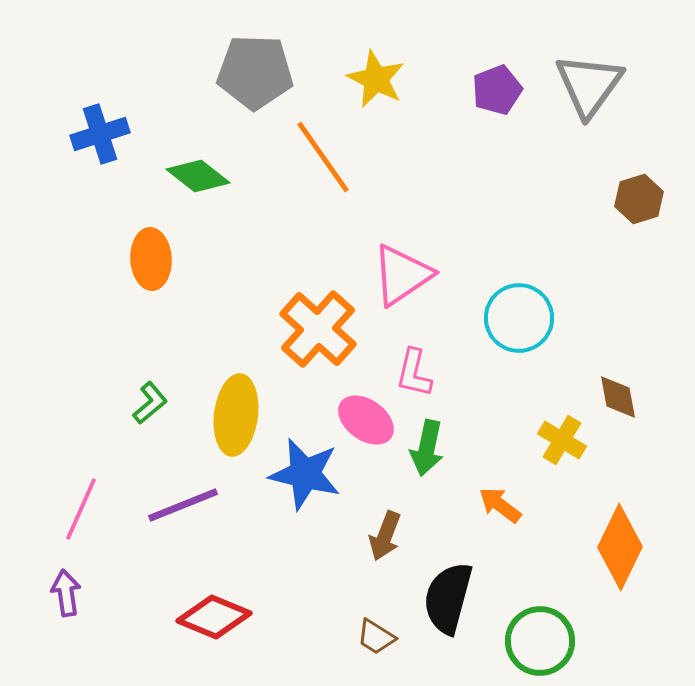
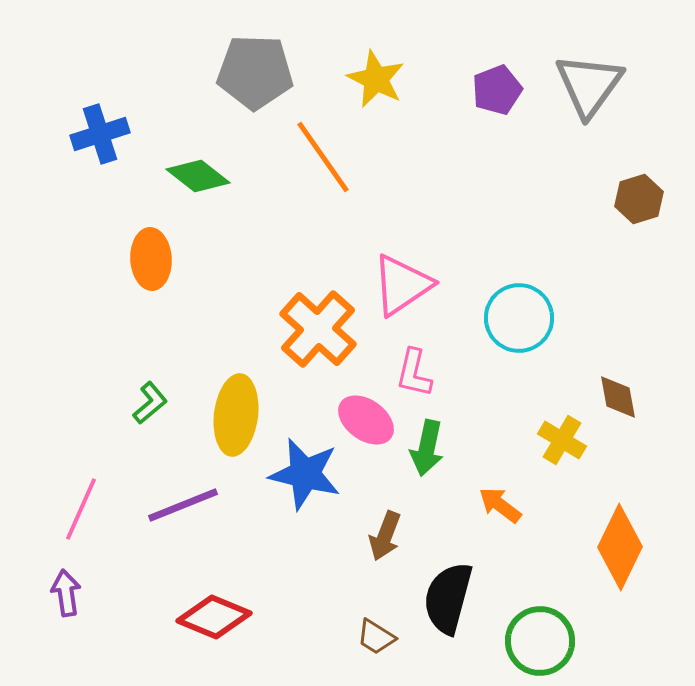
pink triangle: moved 10 px down
